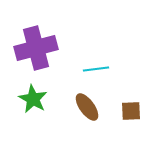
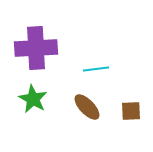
purple cross: rotated 12 degrees clockwise
brown ellipse: rotated 8 degrees counterclockwise
